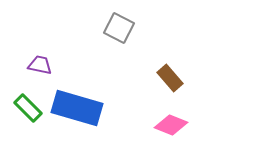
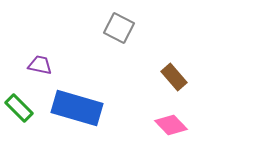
brown rectangle: moved 4 px right, 1 px up
green rectangle: moved 9 px left
pink diamond: rotated 24 degrees clockwise
